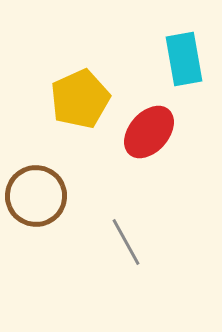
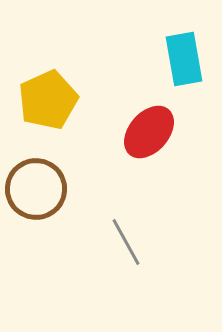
yellow pentagon: moved 32 px left, 1 px down
brown circle: moved 7 px up
